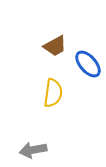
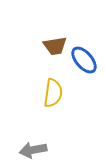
brown trapezoid: rotated 20 degrees clockwise
blue ellipse: moved 4 px left, 4 px up
